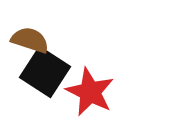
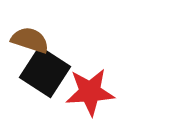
red star: rotated 30 degrees counterclockwise
